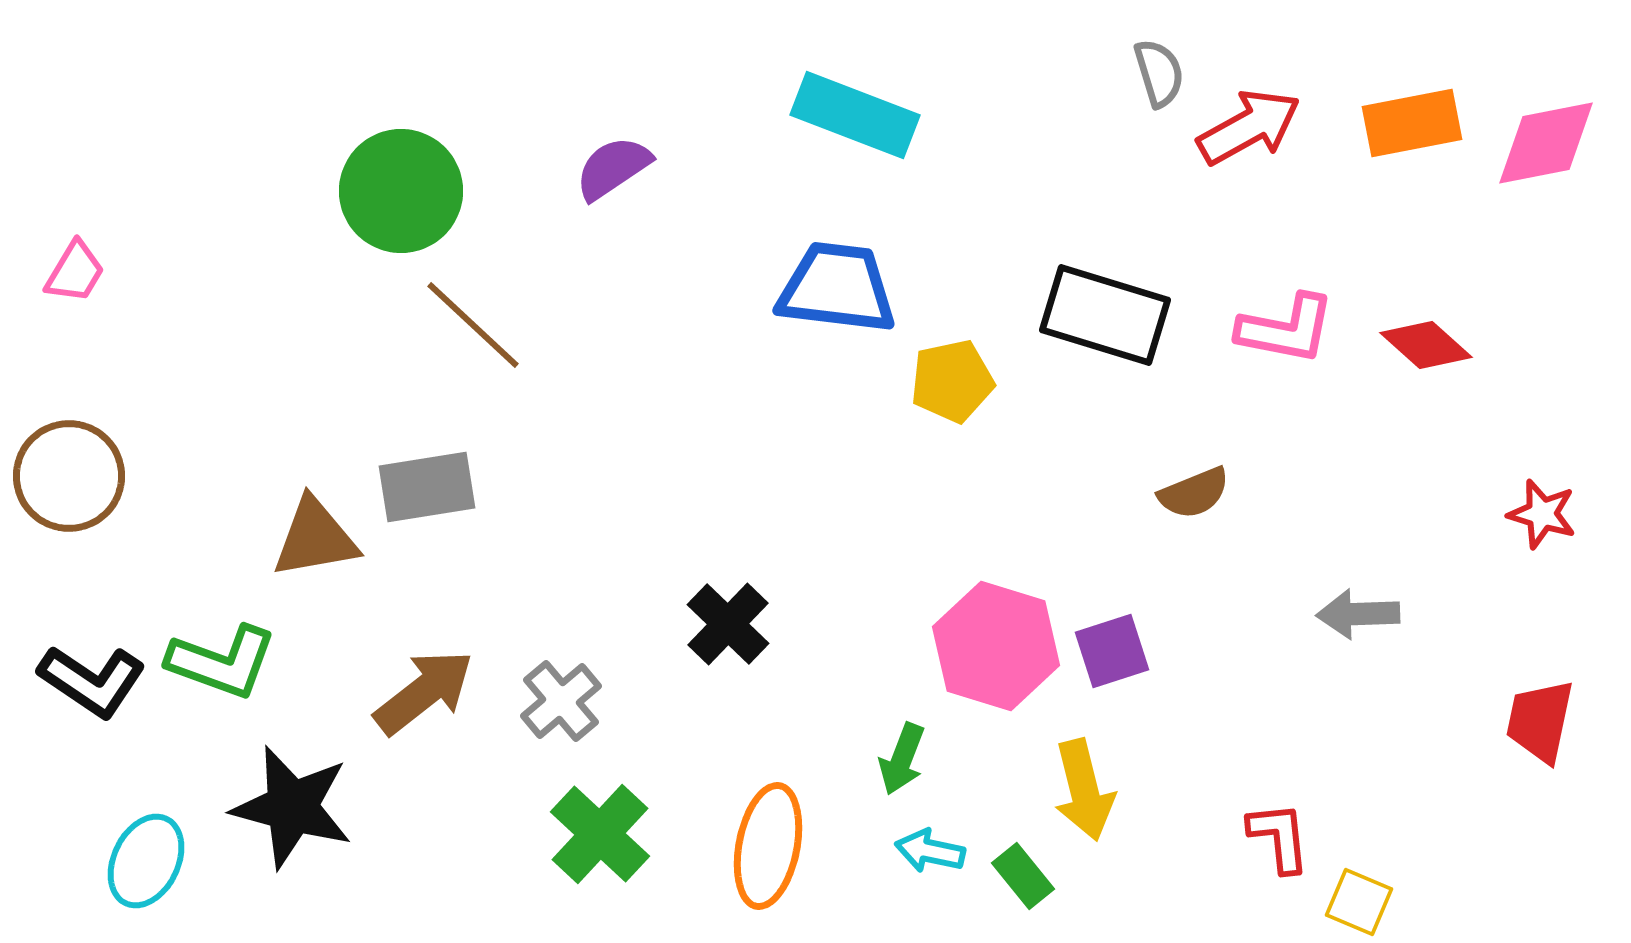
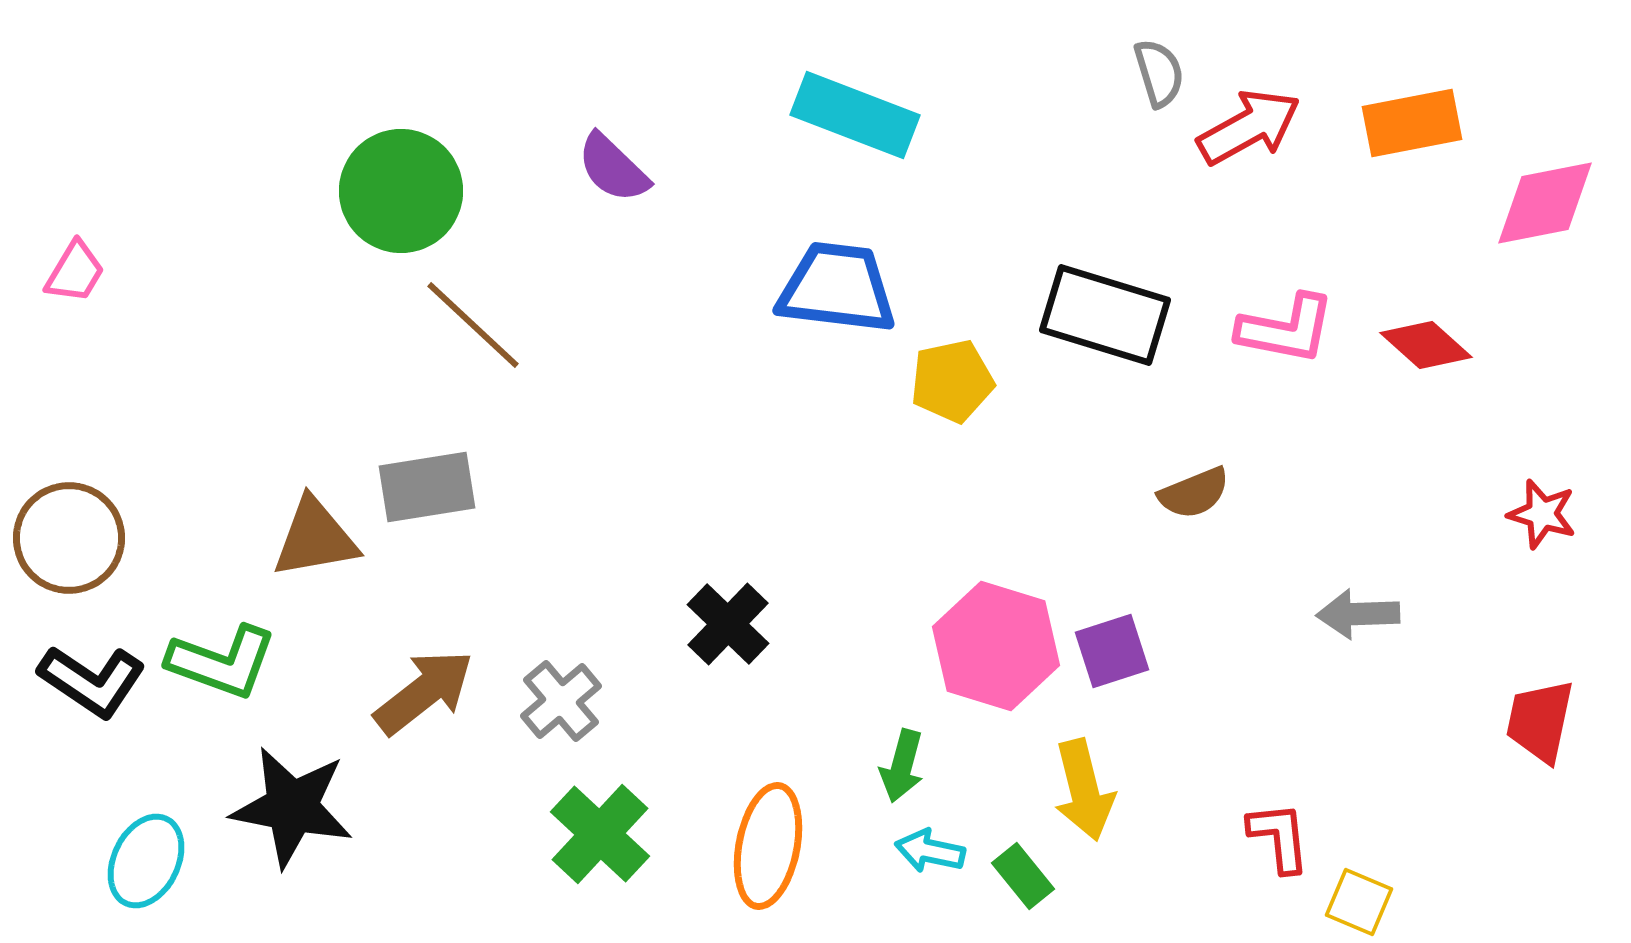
pink diamond: moved 1 px left, 60 px down
purple semicircle: rotated 102 degrees counterclockwise
brown circle: moved 62 px down
green arrow: moved 7 px down; rotated 6 degrees counterclockwise
black star: rotated 4 degrees counterclockwise
